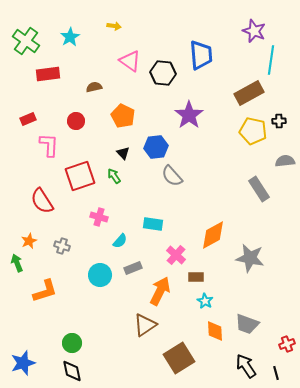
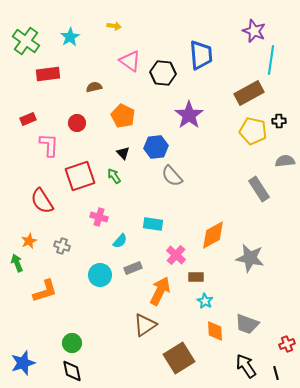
red circle at (76, 121): moved 1 px right, 2 px down
